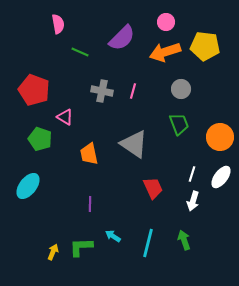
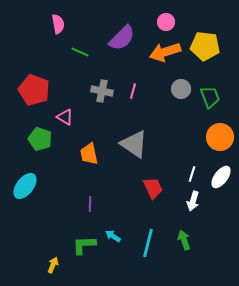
green trapezoid: moved 31 px right, 27 px up
cyan ellipse: moved 3 px left
green L-shape: moved 3 px right, 2 px up
yellow arrow: moved 13 px down
